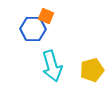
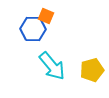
cyan arrow: rotated 24 degrees counterclockwise
